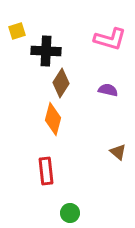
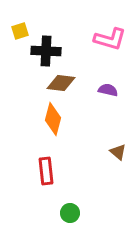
yellow square: moved 3 px right
brown diamond: rotated 64 degrees clockwise
